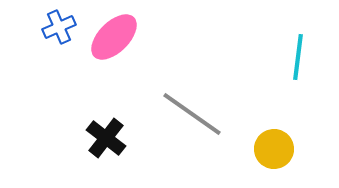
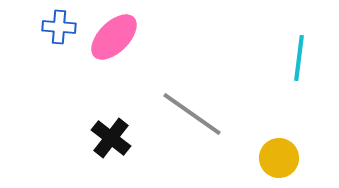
blue cross: rotated 28 degrees clockwise
cyan line: moved 1 px right, 1 px down
black cross: moved 5 px right
yellow circle: moved 5 px right, 9 px down
